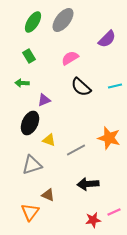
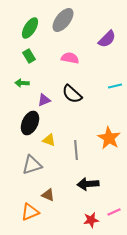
green ellipse: moved 3 px left, 6 px down
pink semicircle: rotated 42 degrees clockwise
black semicircle: moved 9 px left, 7 px down
orange star: rotated 15 degrees clockwise
gray line: rotated 66 degrees counterclockwise
orange triangle: rotated 30 degrees clockwise
red star: moved 2 px left
